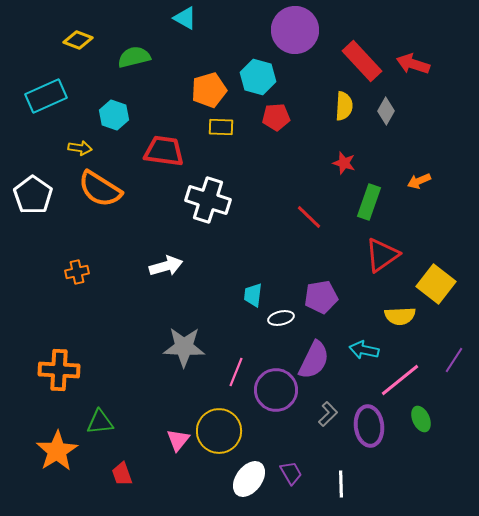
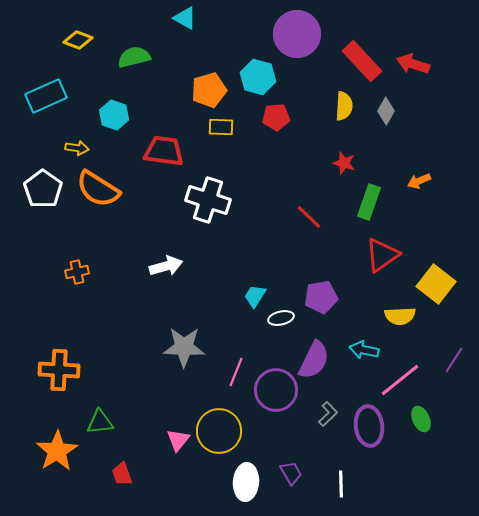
purple circle at (295, 30): moved 2 px right, 4 px down
yellow arrow at (80, 148): moved 3 px left
orange semicircle at (100, 189): moved 2 px left
white pentagon at (33, 195): moved 10 px right, 6 px up
cyan trapezoid at (253, 295): moved 2 px right, 1 px down; rotated 25 degrees clockwise
white ellipse at (249, 479): moved 3 px left, 3 px down; rotated 33 degrees counterclockwise
